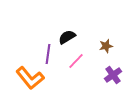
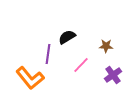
brown star: rotated 16 degrees clockwise
pink line: moved 5 px right, 4 px down
